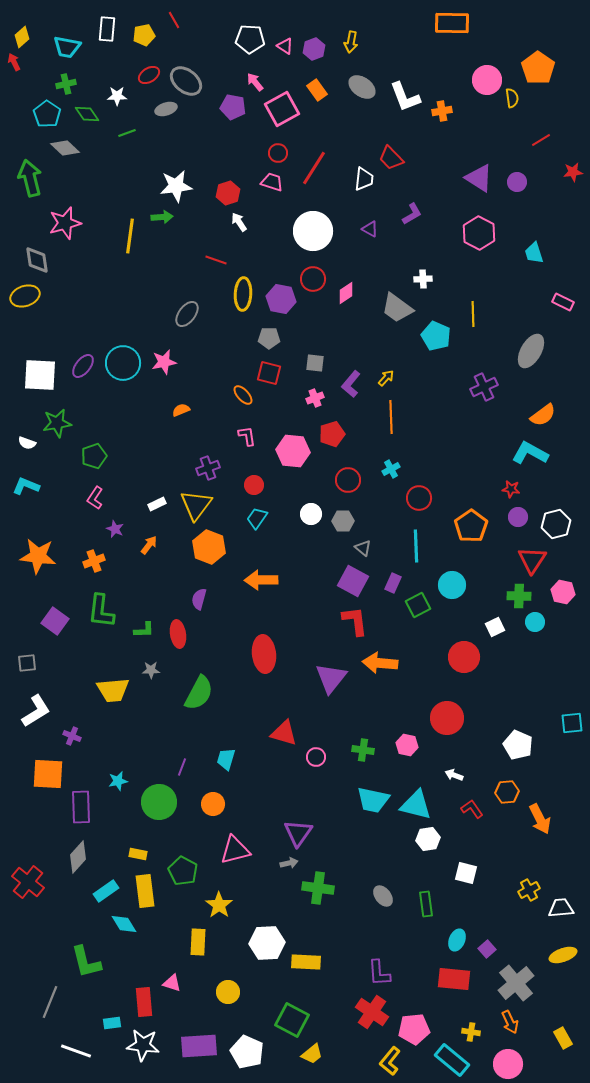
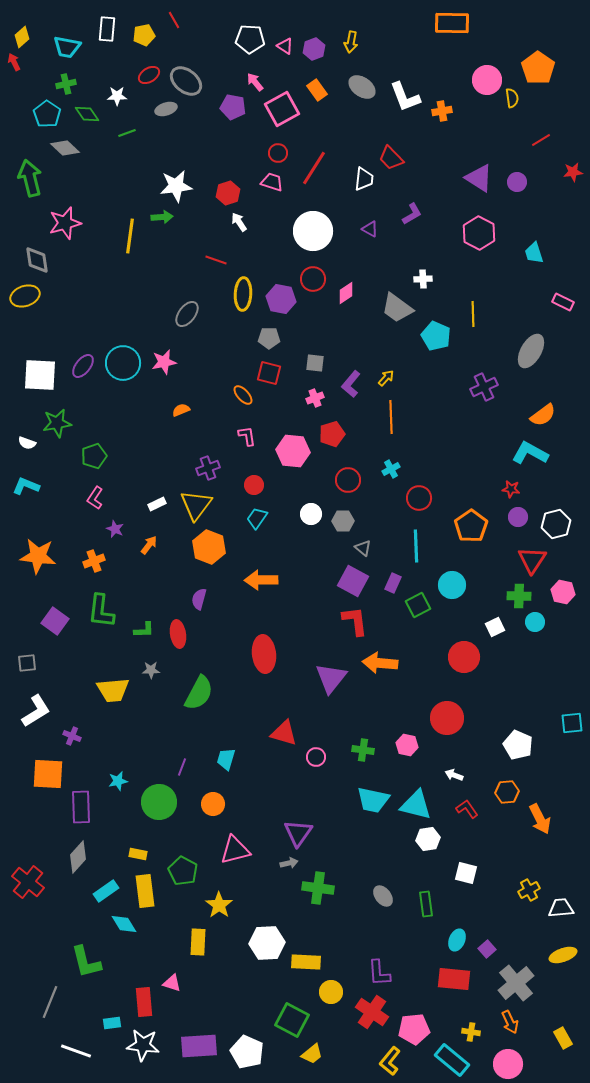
red L-shape at (472, 809): moved 5 px left
yellow circle at (228, 992): moved 103 px right
